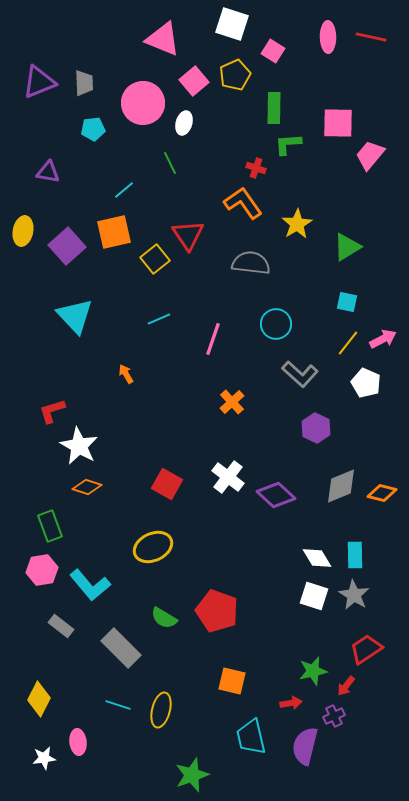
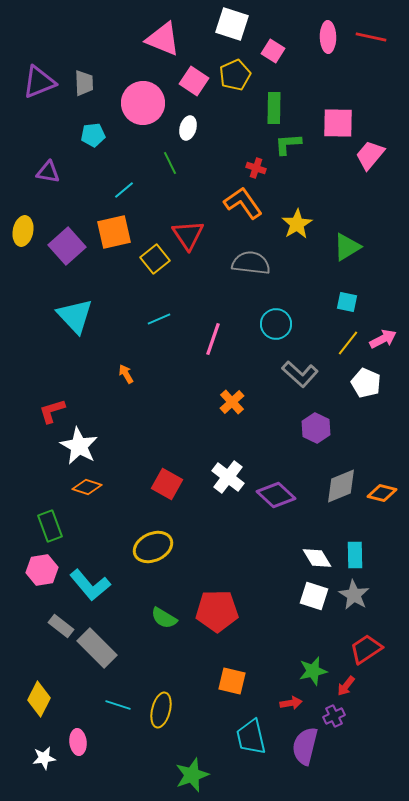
pink square at (194, 81): rotated 16 degrees counterclockwise
white ellipse at (184, 123): moved 4 px right, 5 px down
cyan pentagon at (93, 129): moved 6 px down
red pentagon at (217, 611): rotated 21 degrees counterclockwise
gray rectangle at (121, 648): moved 24 px left
